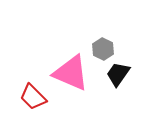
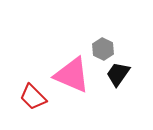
pink triangle: moved 1 px right, 2 px down
